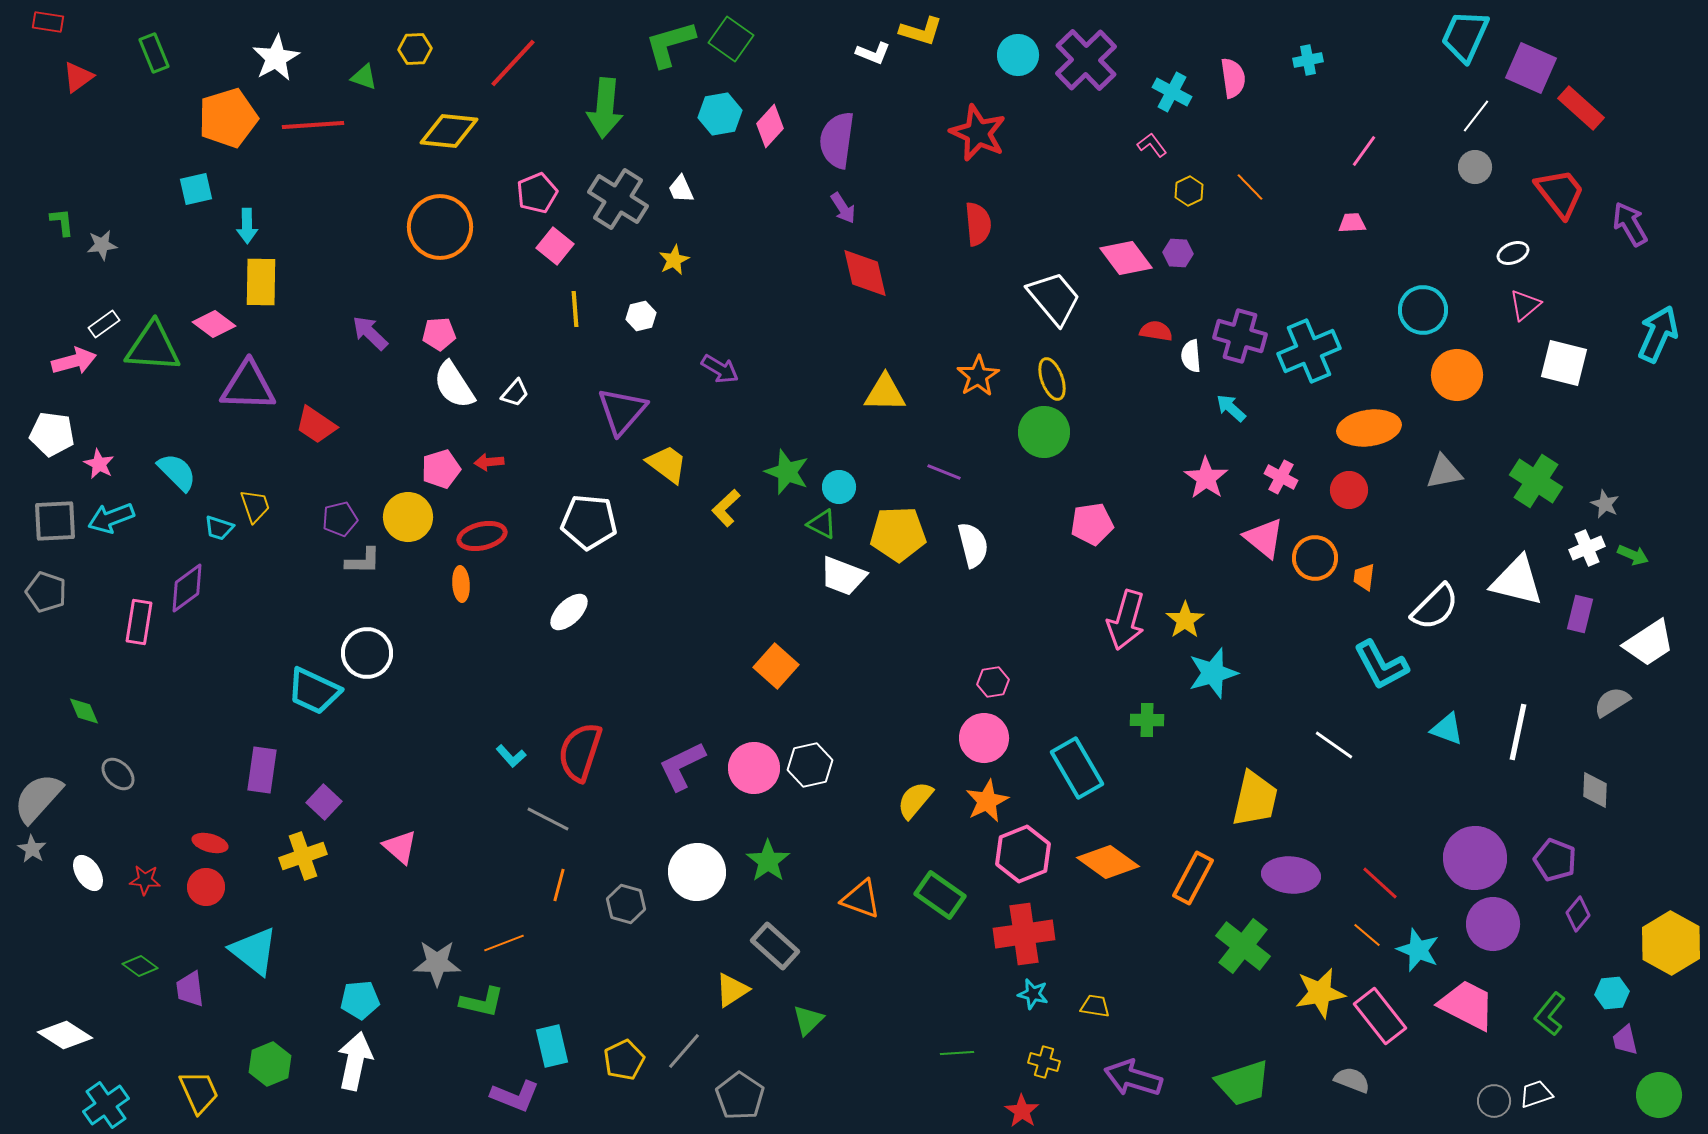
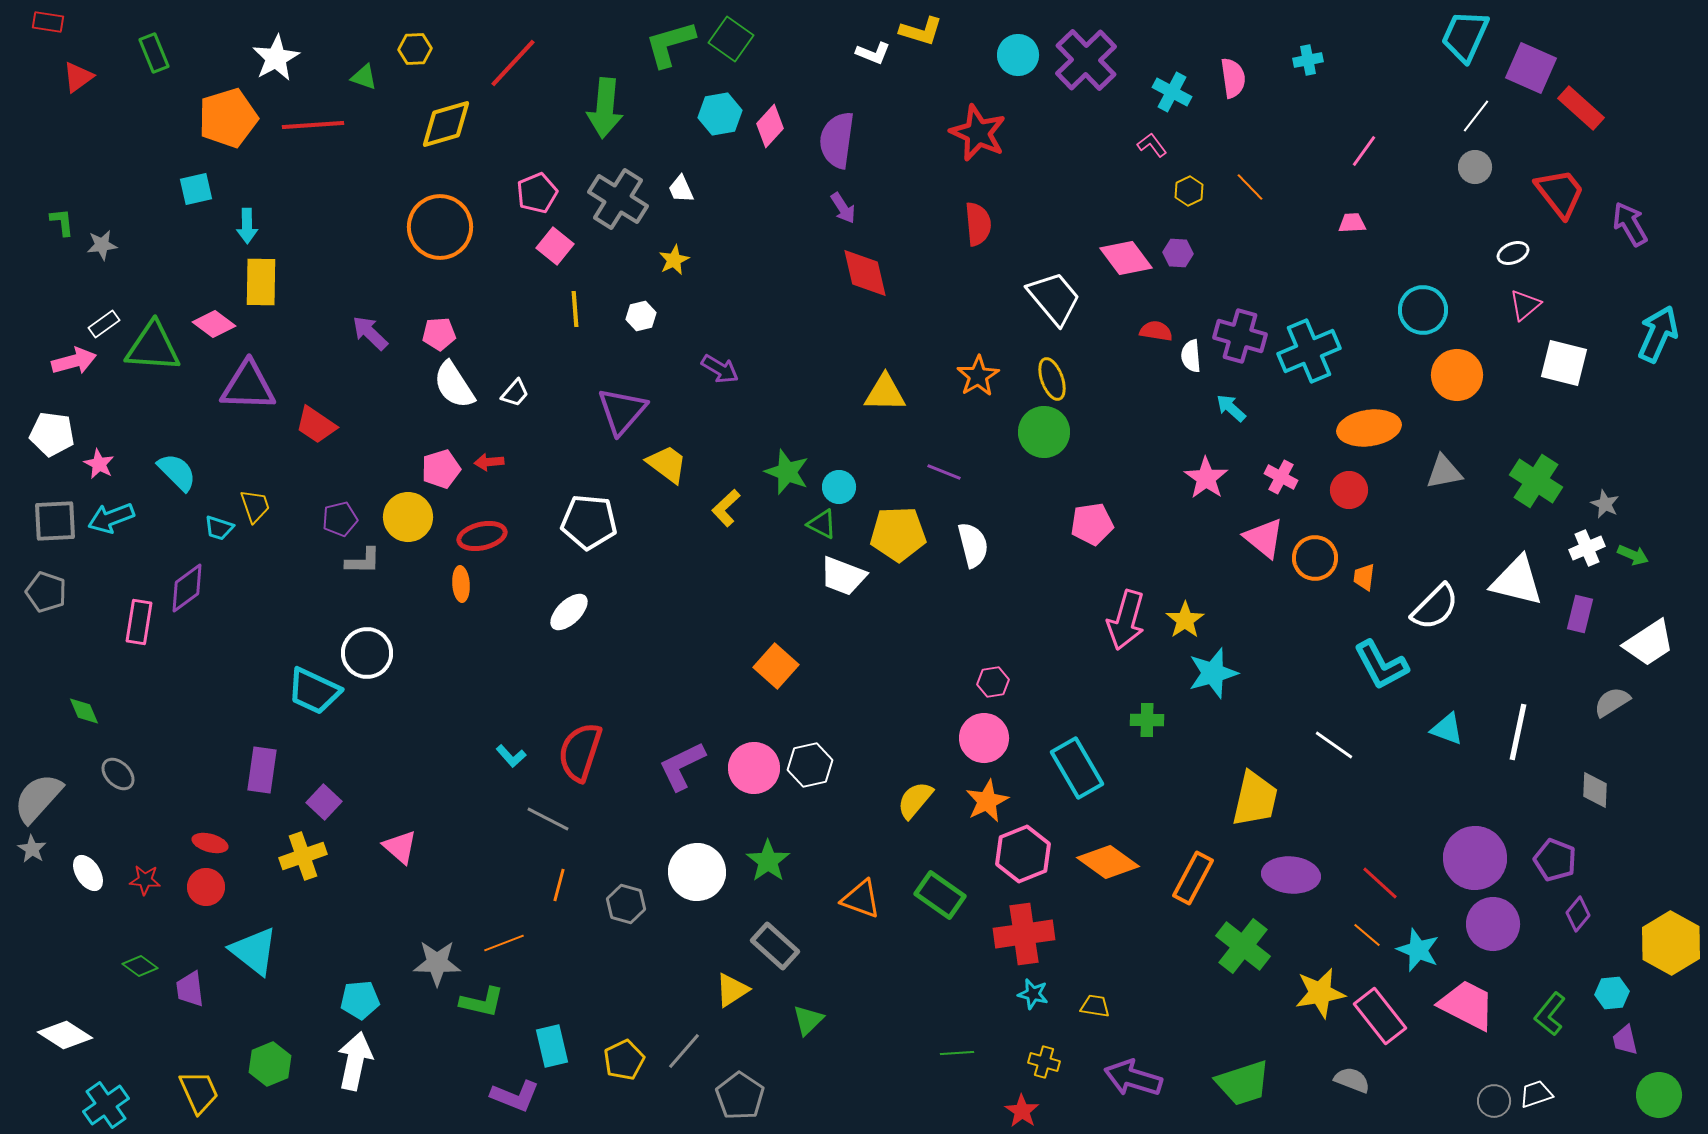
yellow diamond at (449, 131): moved 3 px left, 7 px up; rotated 22 degrees counterclockwise
